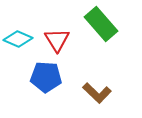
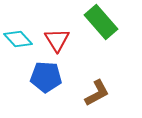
green rectangle: moved 2 px up
cyan diamond: rotated 24 degrees clockwise
brown L-shape: rotated 72 degrees counterclockwise
